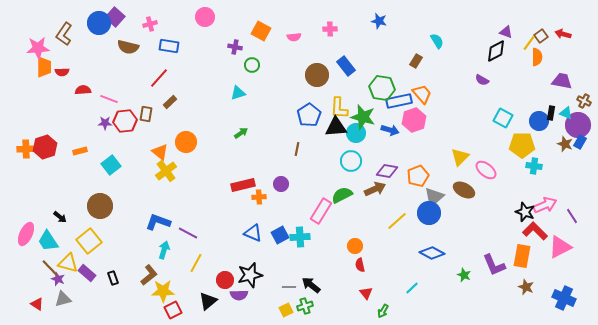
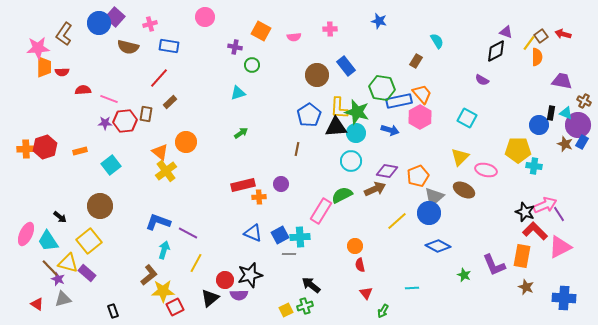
green star at (363, 117): moved 6 px left, 5 px up
cyan square at (503, 118): moved 36 px left
pink hexagon at (414, 120): moved 6 px right, 3 px up; rotated 10 degrees counterclockwise
blue circle at (539, 121): moved 4 px down
blue rectangle at (580, 142): moved 2 px right
yellow pentagon at (522, 145): moved 4 px left, 5 px down
pink ellipse at (486, 170): rotated 25 degrees counterclockwise
purple line at (572, 216): moved 13 px left, 2 px up
blue diamond at (432, 253): moved 6 px right, 7 px up
black rectangle at (113, 278): moved 33 px down
gray line at (289, 287): moved 33 px up
cyan line at (412, 288): rotated 40 degrees clockwise
blue cross at (564, 298): rotated 20 degrees counterclockwise
black triangle at (208, 301): moved 2 px right, 3 px up
red square at (173, 310): moved 2 px right, 3 px up
